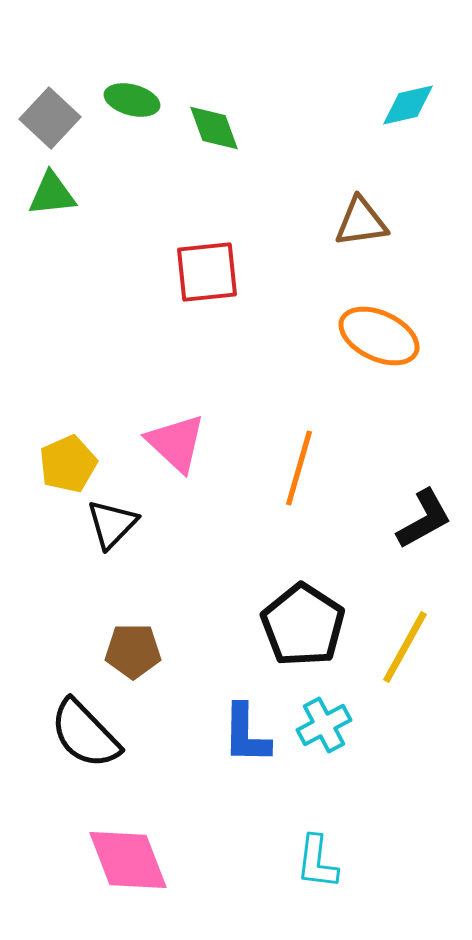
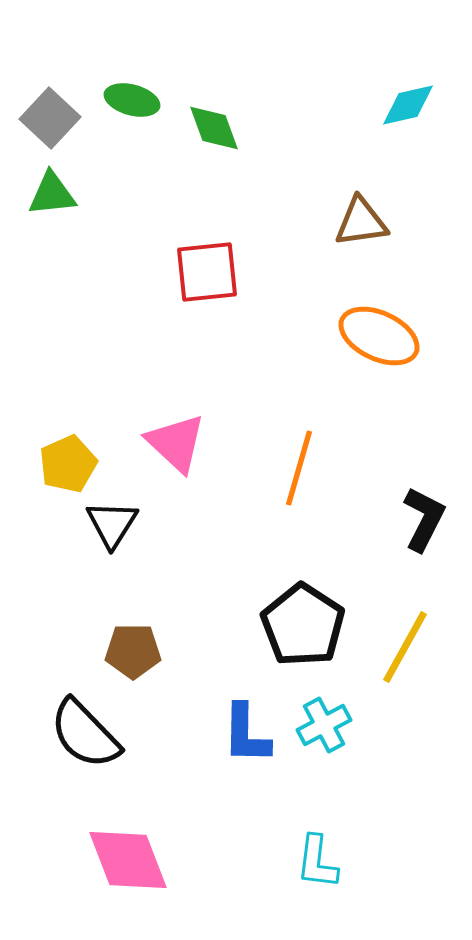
black L-shape: rotated 34 degrees counterclockwise
black triangle: rotated 12 degrees counterclockwise
